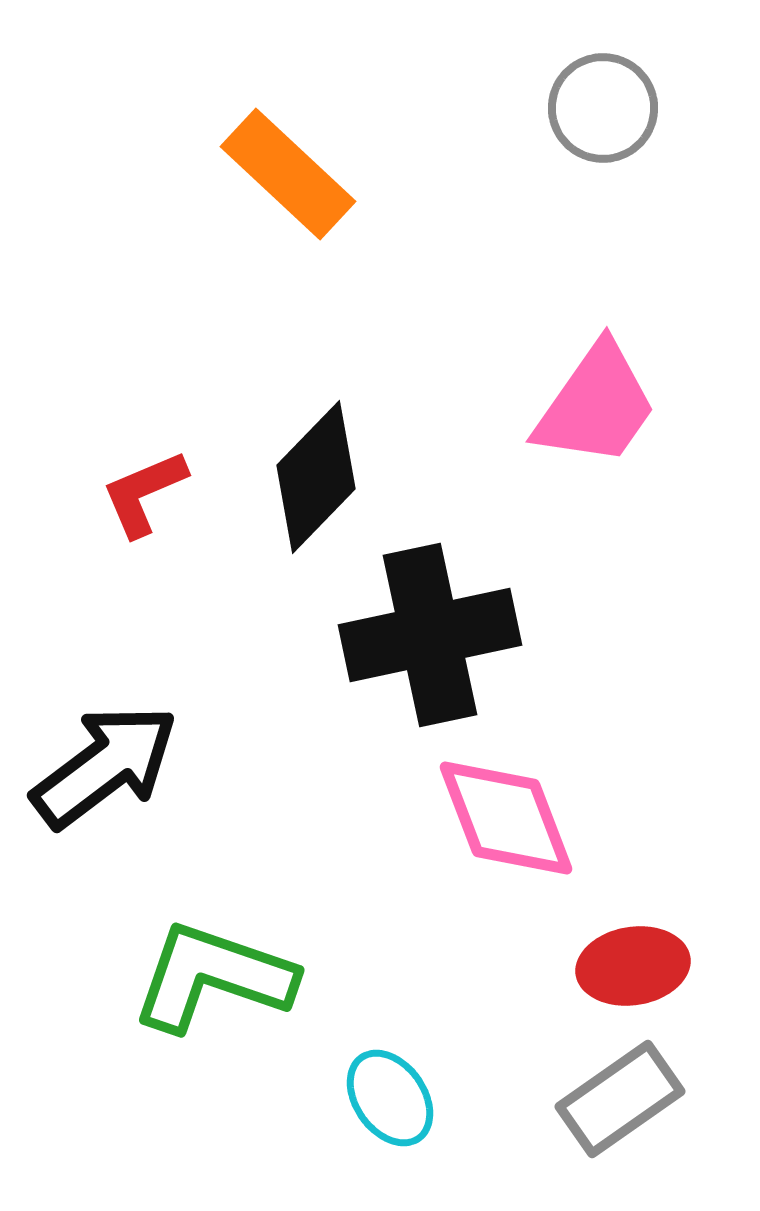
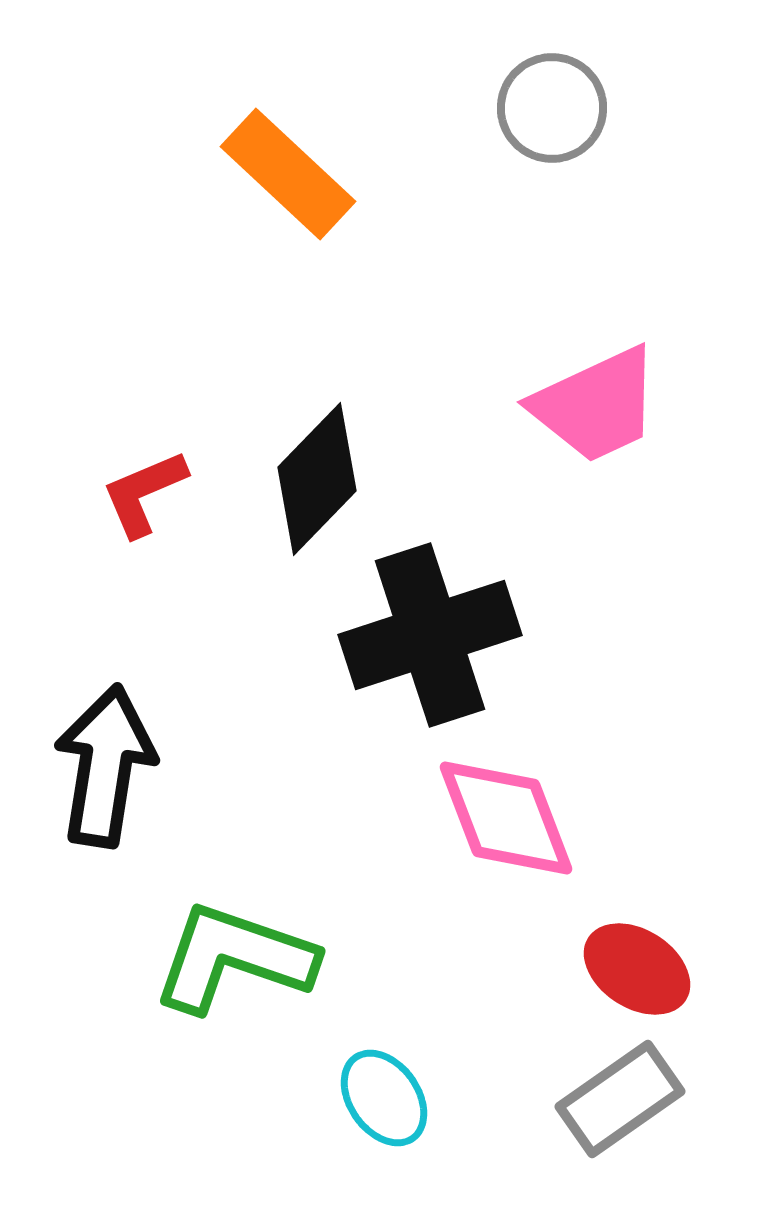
gray circle: moved 51 px left
pink trapezoid: rotated 30 degrees clockwise
black diamond: moved 1 px right, 2 px down
black cross: rotated 6 degrees counterclockwise
black arrow: rotated 44 degrees counterclockwise
red ellipse: moved 4 px right, 3 px down; rotated 42 degrees clockwise
green L-shape: moved 21 px right, 19 px up
cyan ellipse: moved 6 px left
